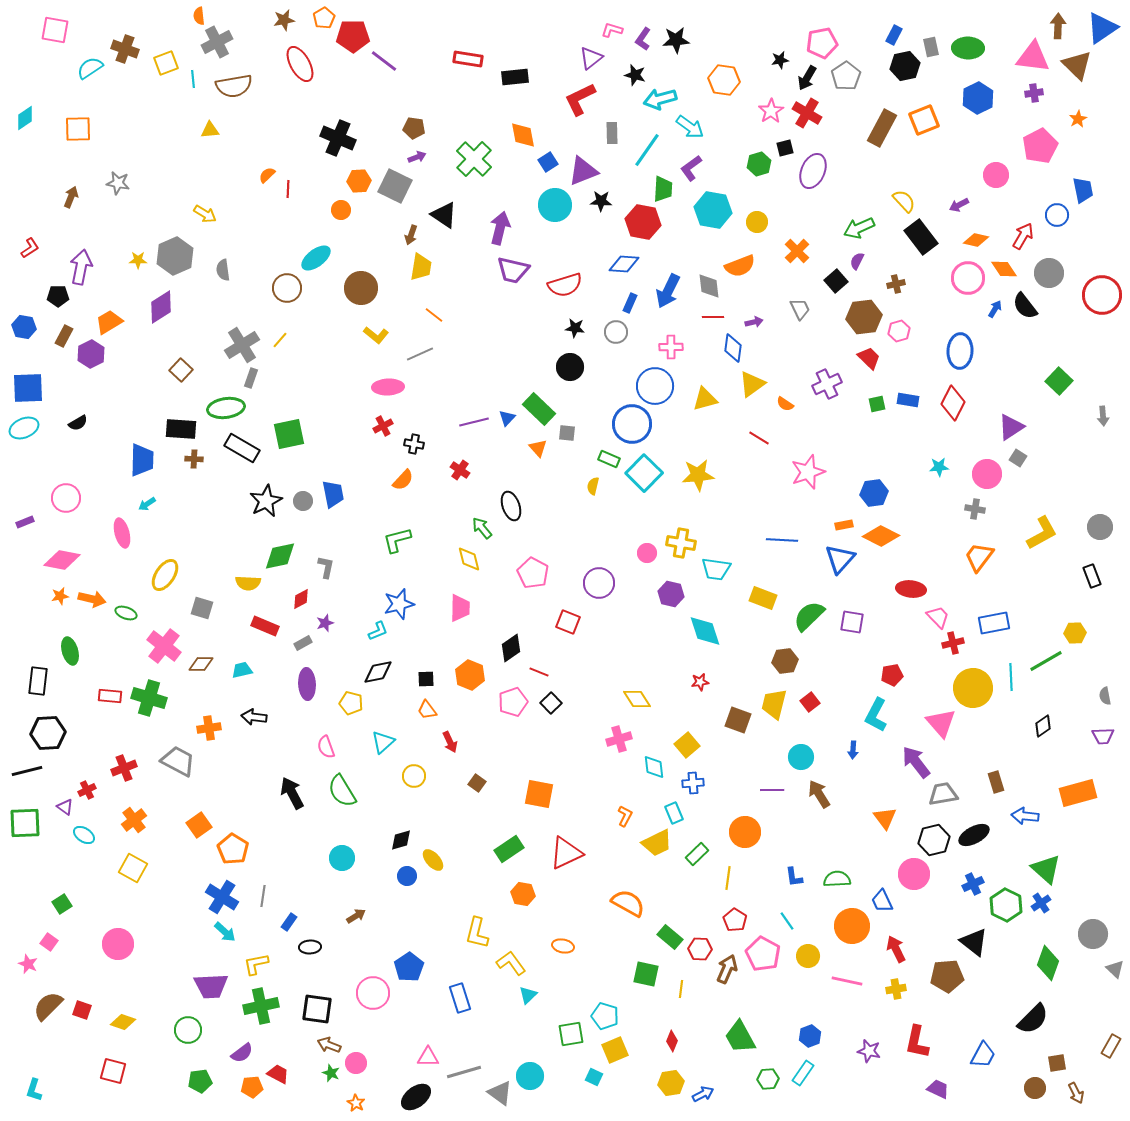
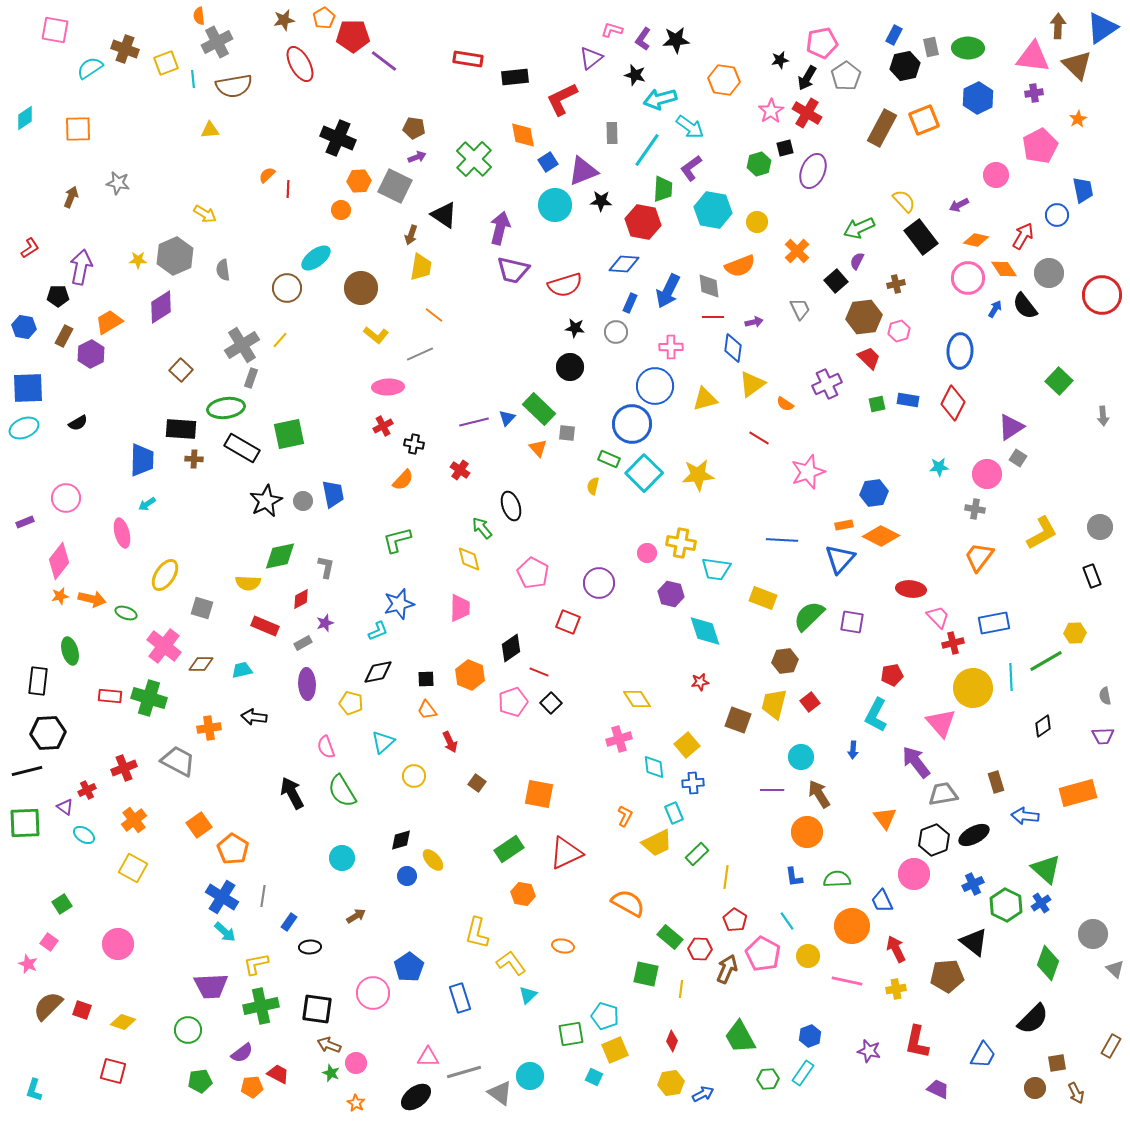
red L-shape at (580, 99): moved 18 px left
pink diamond at (62, 560): moved 3 px left, 1 px down; rotated 63 degrees counterclockwise
orange circle at (745, 832): moved 62 px right
black hexagon at (934, 840): rotated 8 degrees counterclockwise
yellow line at (728, 878): moved 2 px left, 1 px up
